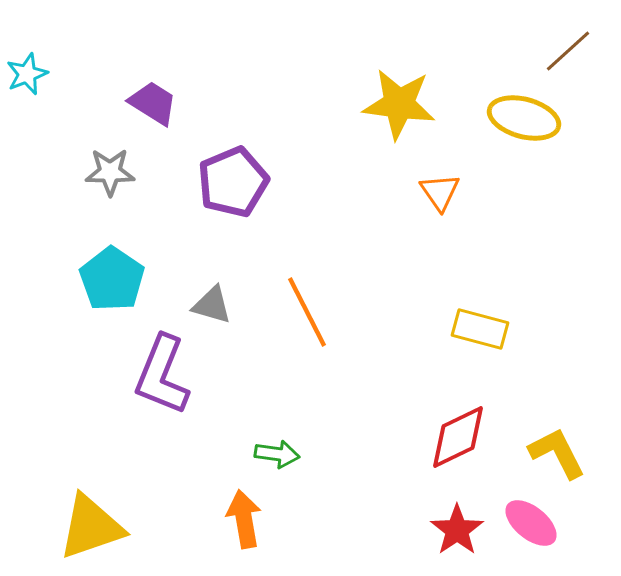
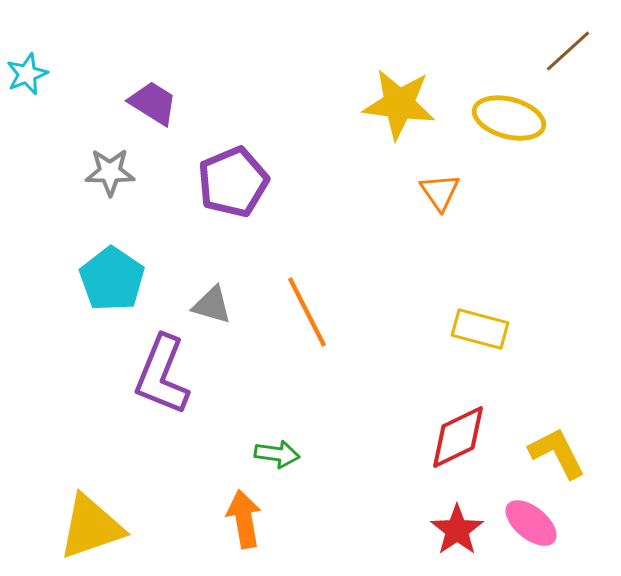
yellow ellipse: moved 15 px left
